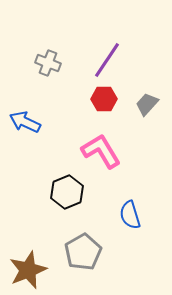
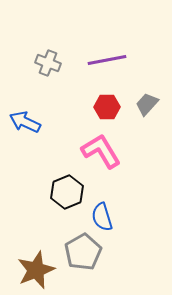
purple line: rotated 45 degrees clockwise
red hexagon: moved 3 px right, 8 px down
blue semicircle: moved 28 px left, 2 px down
brown star: moved 8 px right
